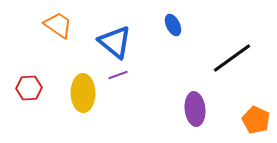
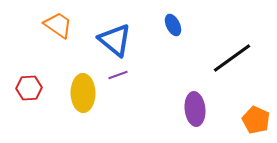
blue triangle: moved 2 px up
